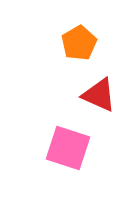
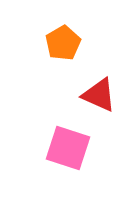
orange pentagon: moved 16 px left
